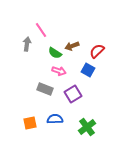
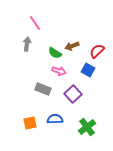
pink line: moved 6 px left, 7 px up
gray rectangle: moved 2 px left
purple square: rotated 12 degrees counterclockwise
